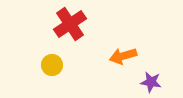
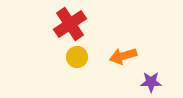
yellow circle: moved 25 px right, 8 px up
purple star: rotated 10 degrees counterclockwise
